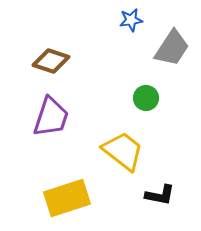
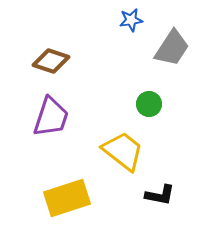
green circle: moved 3 px right, 6 px down
